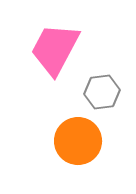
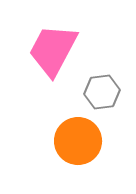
pink trapezoid: moved 2 px left, 1 px down
